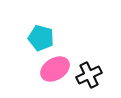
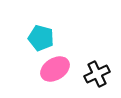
black cross: moved 8 px right, 1 px up
